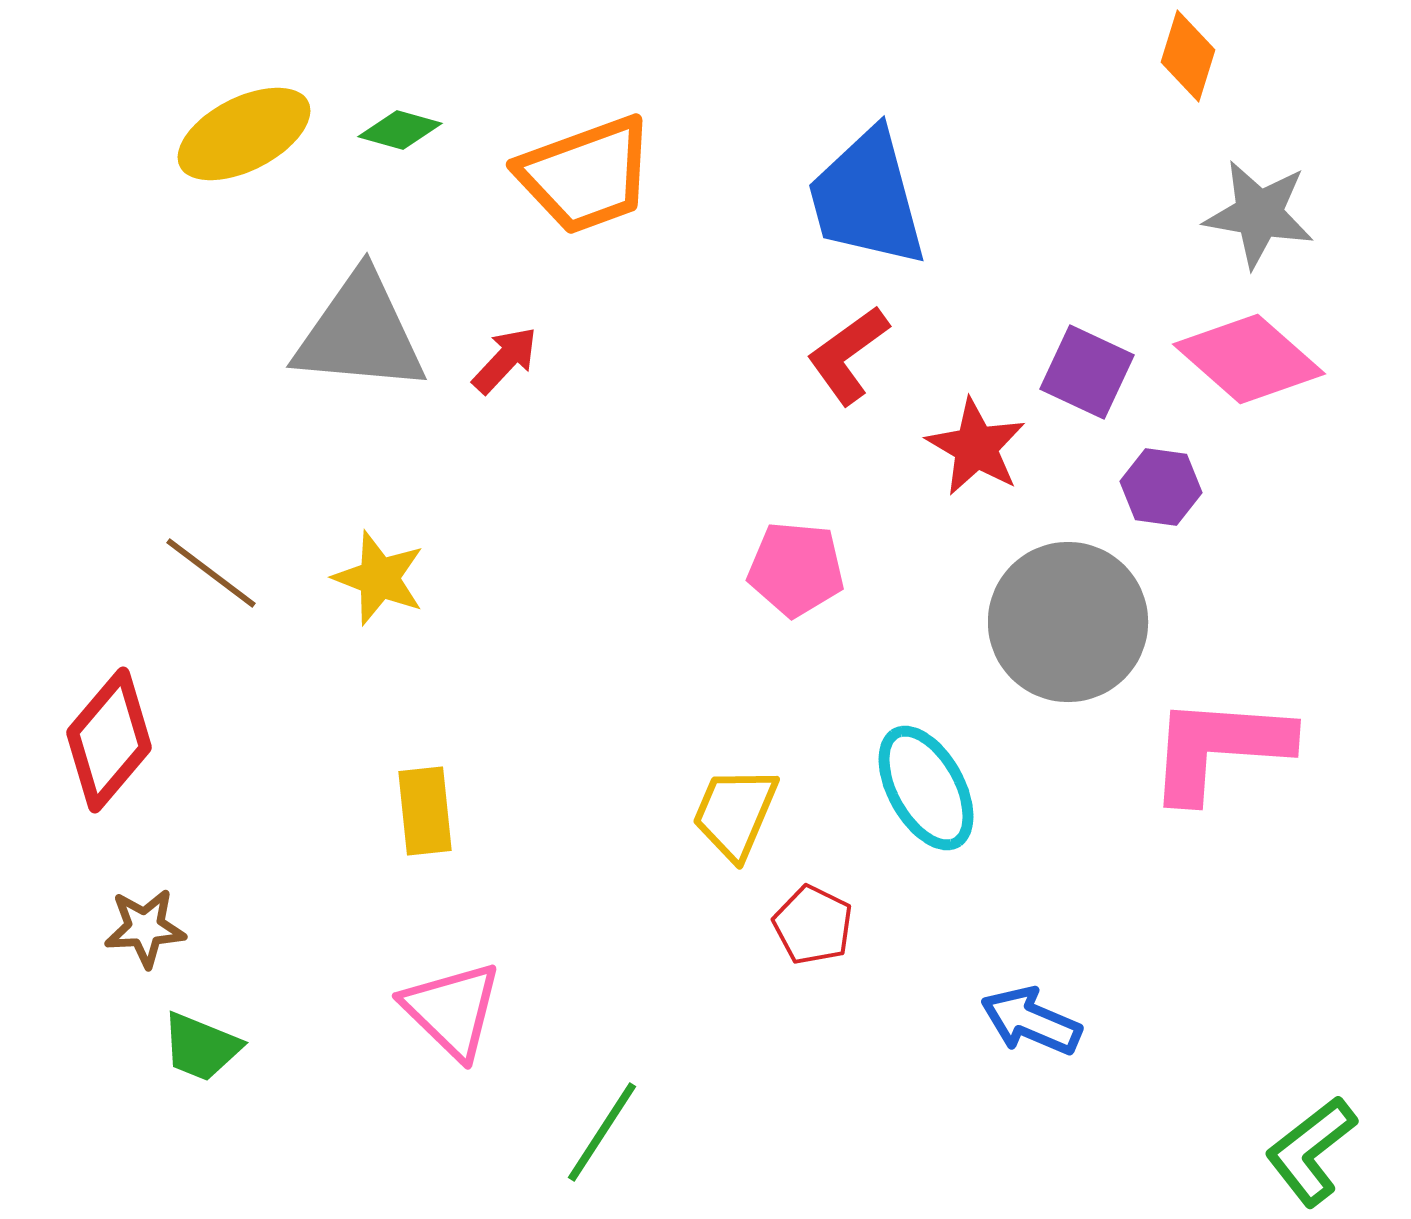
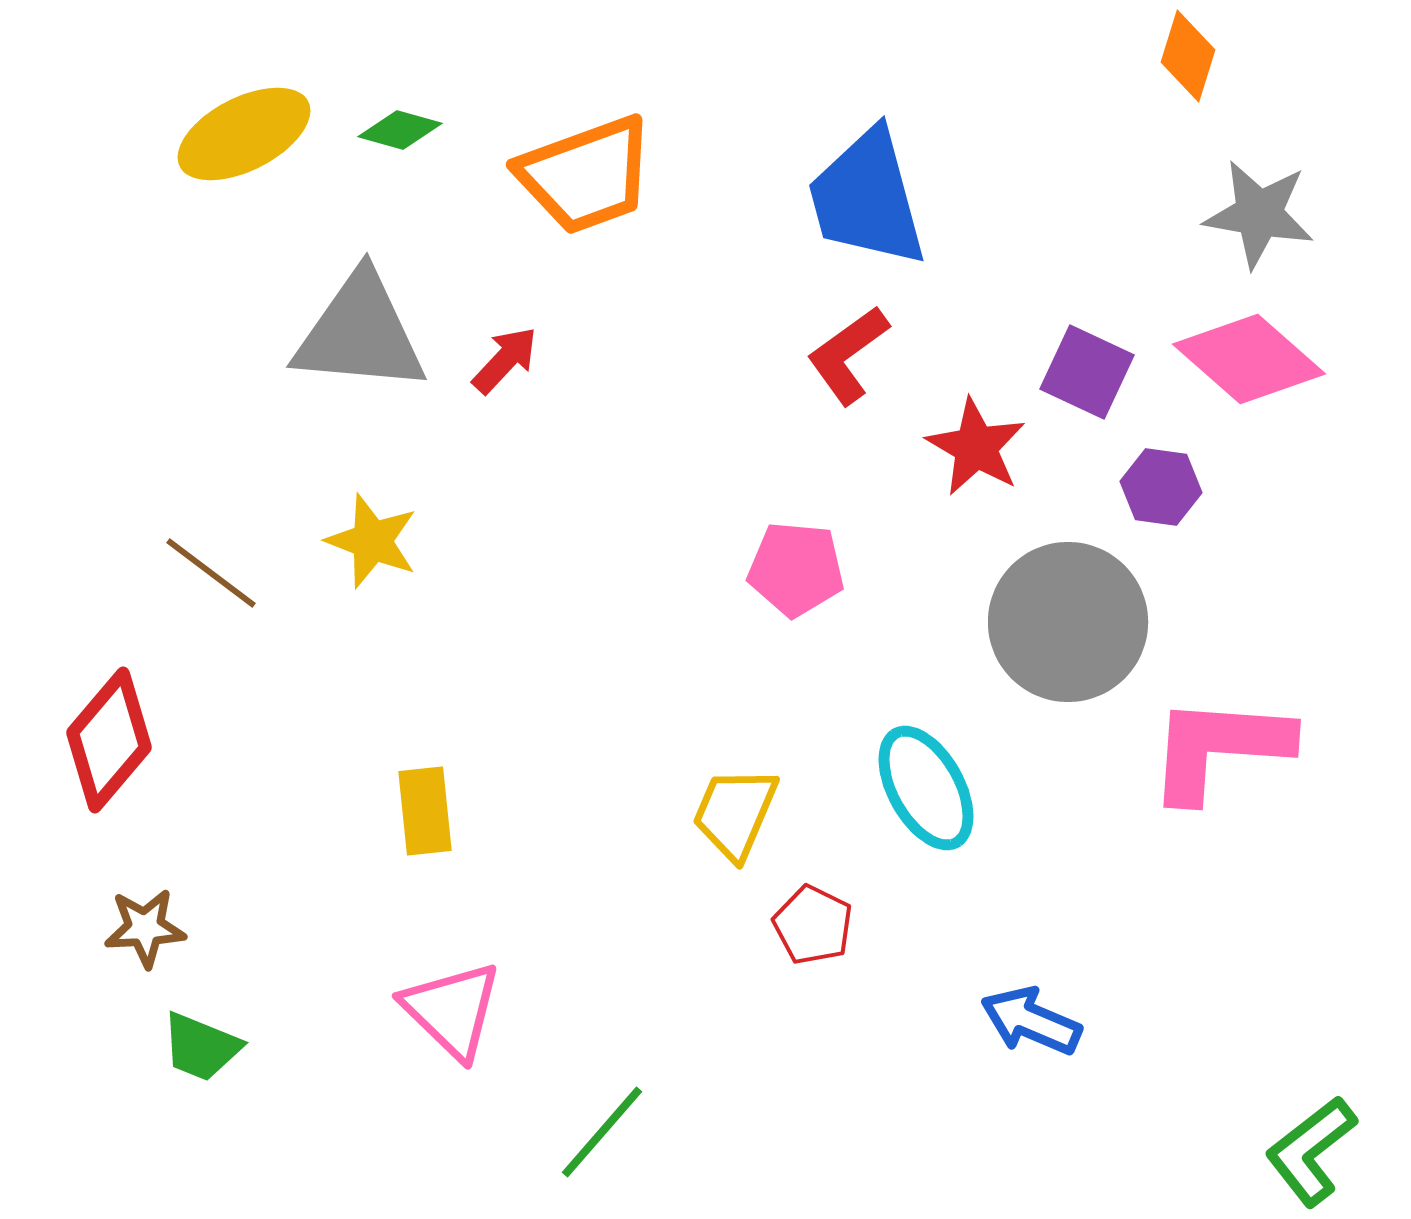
yellow star: moved 7 px left, 37 px up
green line: rotated 8 degrees clockwise
